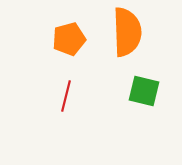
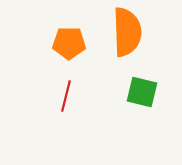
orange pentagon: moved 4 px down; rotated 16 degrees clockwise
green square: moved 2 px left, 1 px down
